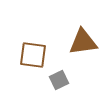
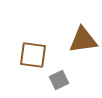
brown triangle: moved 2 px up
